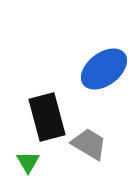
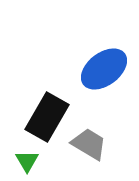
black rectangle: rotated 45 degrees clockwise
green triangle: moved 1 px left, 1 px up
